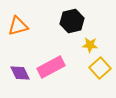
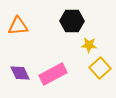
black hexagon: rotated 15 degrees clockwise
orange triangle: rotated 10 degrees clockwise
yellow star: moved 1 px left
pink rectangle: moved 2 px right, 7 px down
